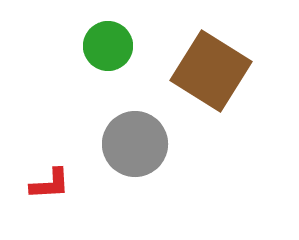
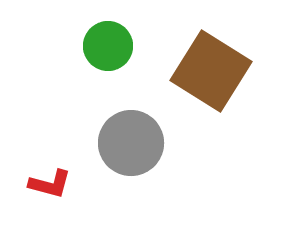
gray circle: moved 4 px left, 1 px up
red L-shape: rotated 18 degrees clockwise
